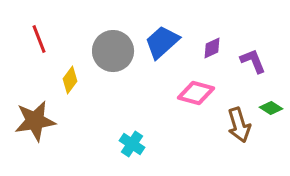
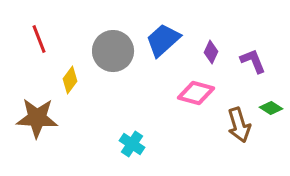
blue trapezoid: moved 1 px right, 2 px up
purple diamond: moved 1 px left, 4 px down; rotated 40 degrees counterclockwise
brown star: moved 2 px right, 3 px up; rotated 12 degrees clockwise
